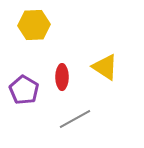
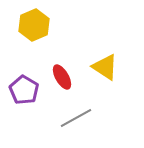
yellow hexagon: rotated 20 degrees counterclockwise
red ellipse: rotated 30 degrees counterclockwise
gray line: moved 1 px right, 1 px up
